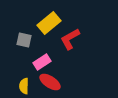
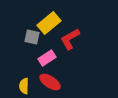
gray square: moved 8 px right, 3 px up
pink rectangle: moved 5 px right, 4 px up
